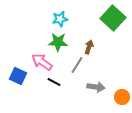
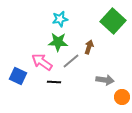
green square: moved 3 px down
gray line: moved 6 px left, 4 px up; rotated 18 degrees clockwise
black line: rotated 24 degrees counterclockwise
gray arrow: moved 9 px right, 7 px up
